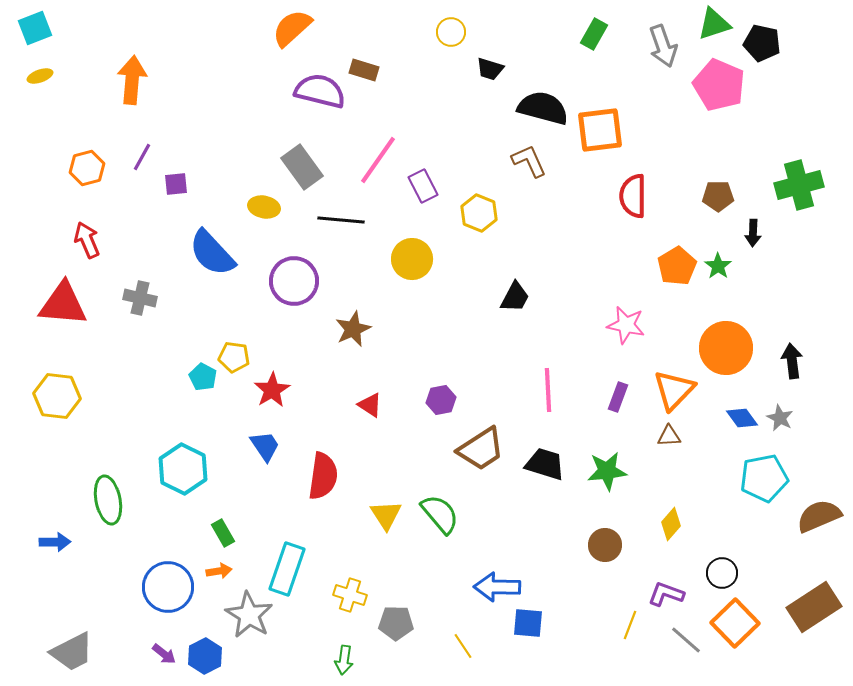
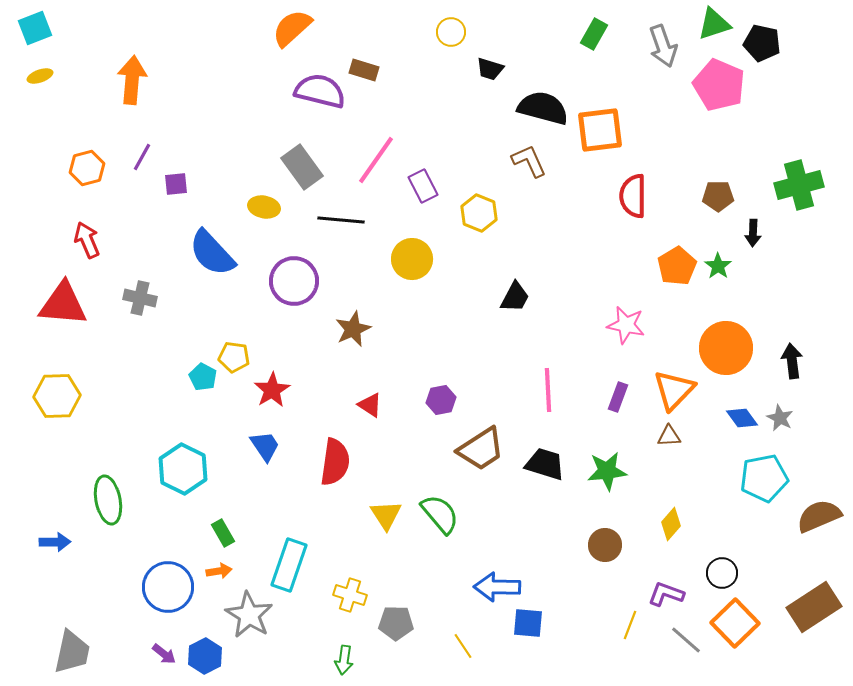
pink line at (378, 160): moved 2 px left
yellow hexagon at (57, 396): rotated 9 degrees counterclockwise
red semicircle at (323, 476): moved 12 px right, 14 px up
cyan rectangle at (287, 569): moved 2 px right, 4 px up
gray trapezoid at (72, 652): rotated 51 degrees counterclockwise
